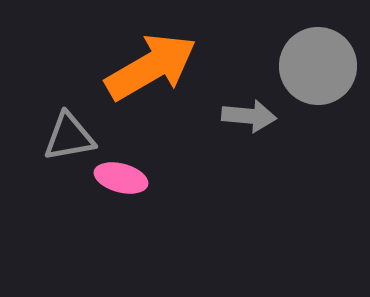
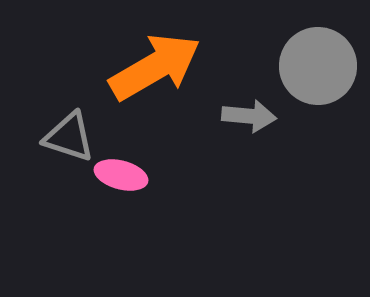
orange arrow: moved 4 px right
gray triangle: rotated 28 degrees clockwise
pink ellipse: moved 3 px up
